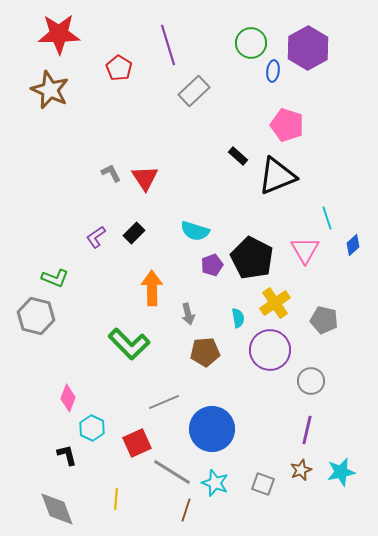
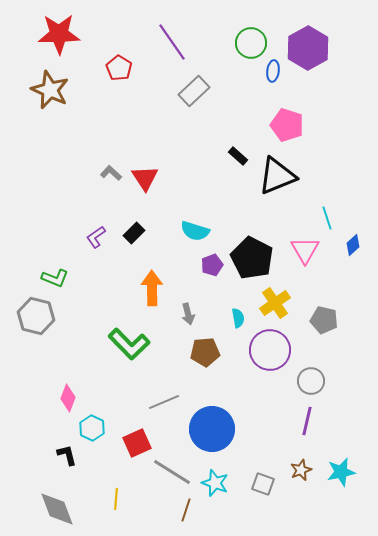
purple line at (168, 45): moved 4 px right, 3 px up; rotated 18 degrees counterclockwise
gray L-shape at (111, 173): rotated 20 degrees counterclockwise
purple line at (307, 430): moved 9 px up
